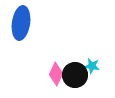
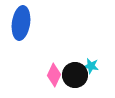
cyan star: moved 1 px left
pink diamond: moved 2 px left, 1 px down
